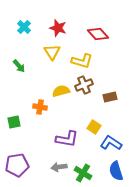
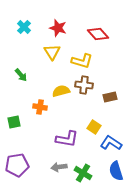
green arrow: moved 2 px right, 9 px down
brown cross: rotated 30 degrees clockwise
